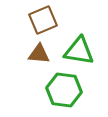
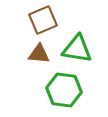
green triangle: moved 2 px left, 2 px up
